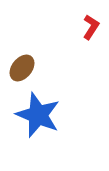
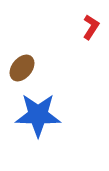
blue star: rotated 21 degrees counterclockwise
